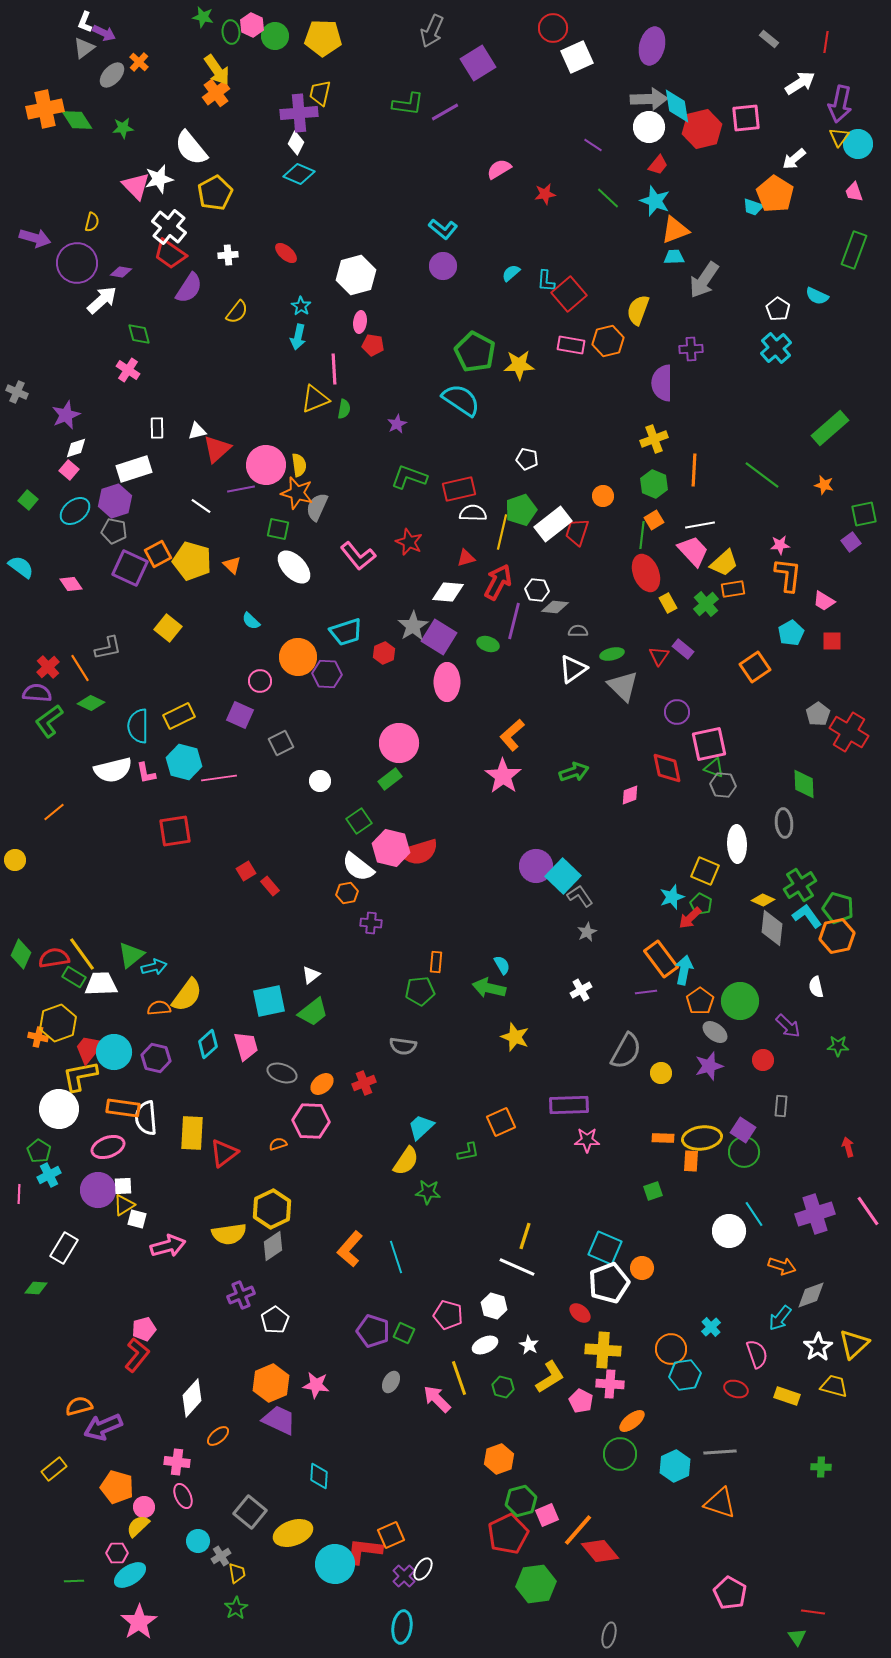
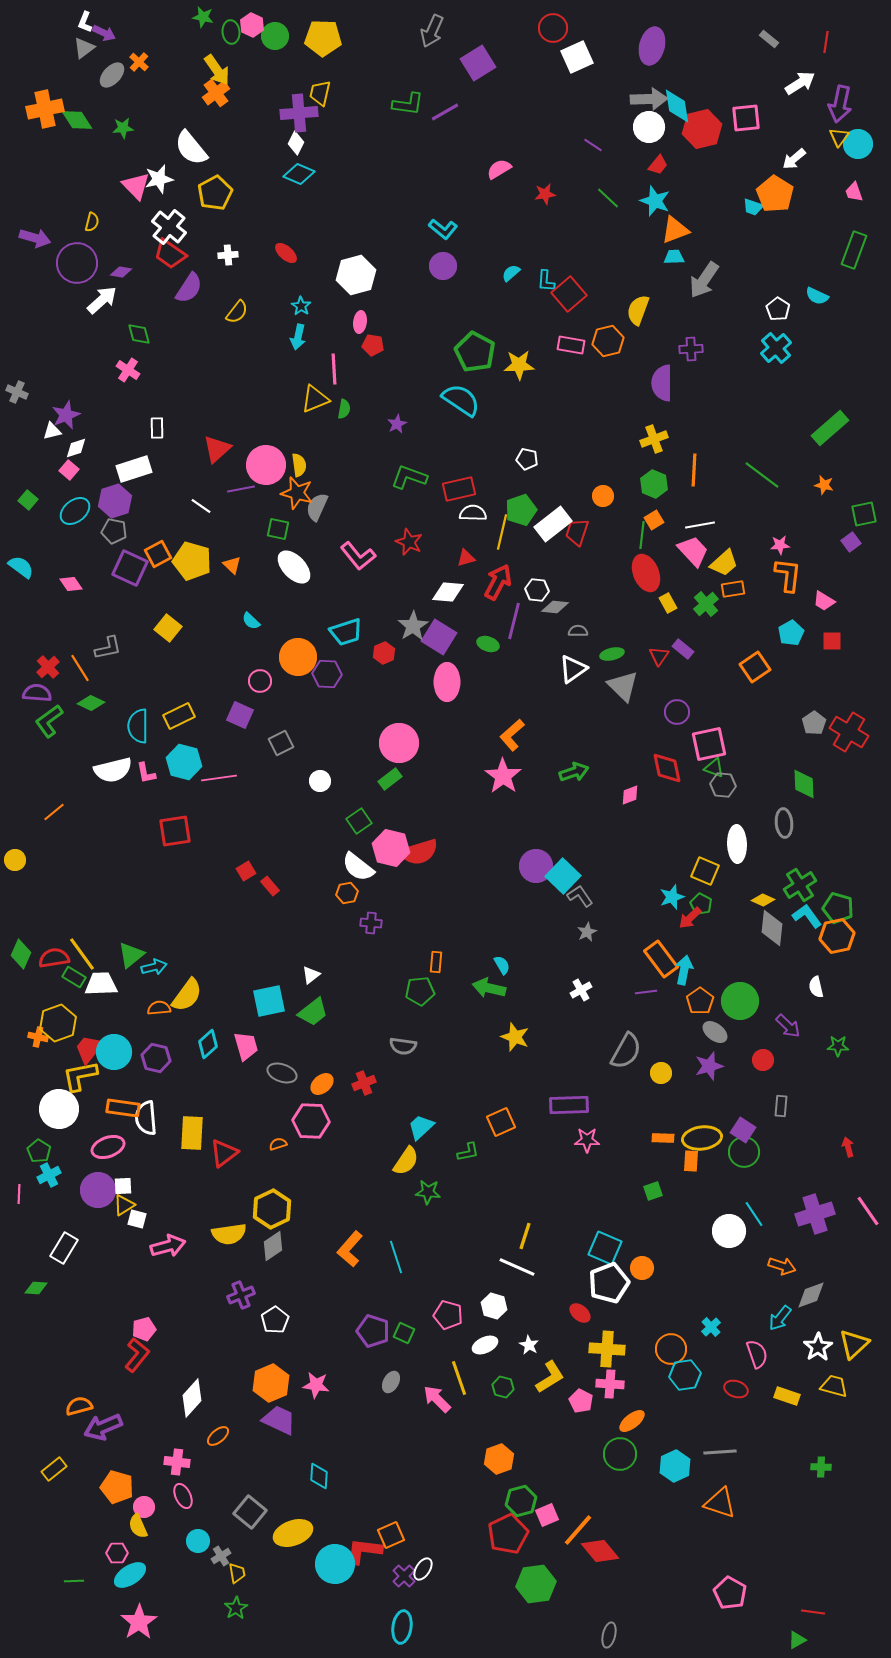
white triangle at (197, 431): moved 145 px left
gray pentagon at (818, 714): moved 4 px left, 9 px down
yellow cross at (603, 1350): moved 4 px right, 1 px up
yellow semicircle at (138, 1526): rotated 70 degrees counterclockwise
green triangle at (797, 1637): moved 3 px down; rotated 36 degrees clockwise
